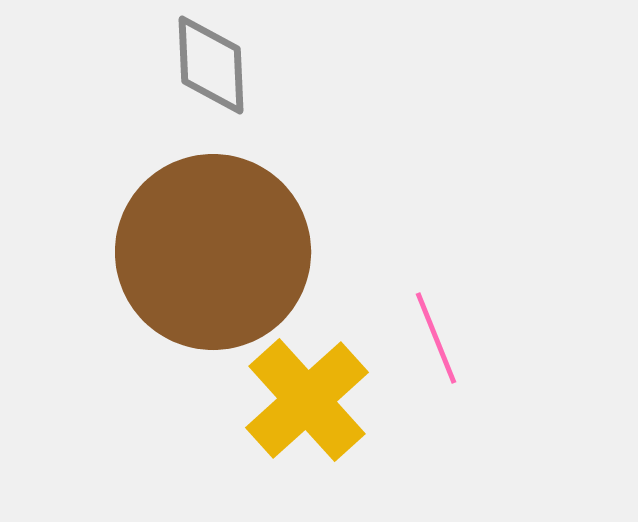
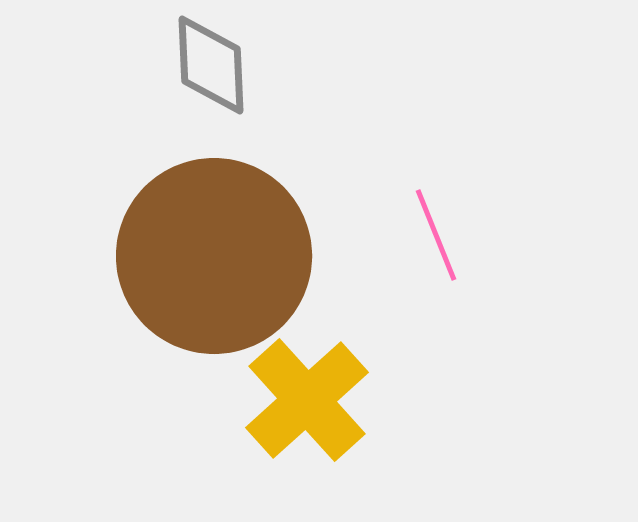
brown circle: moved 1 px right, 4 px down
pink line: moved 103 px up
